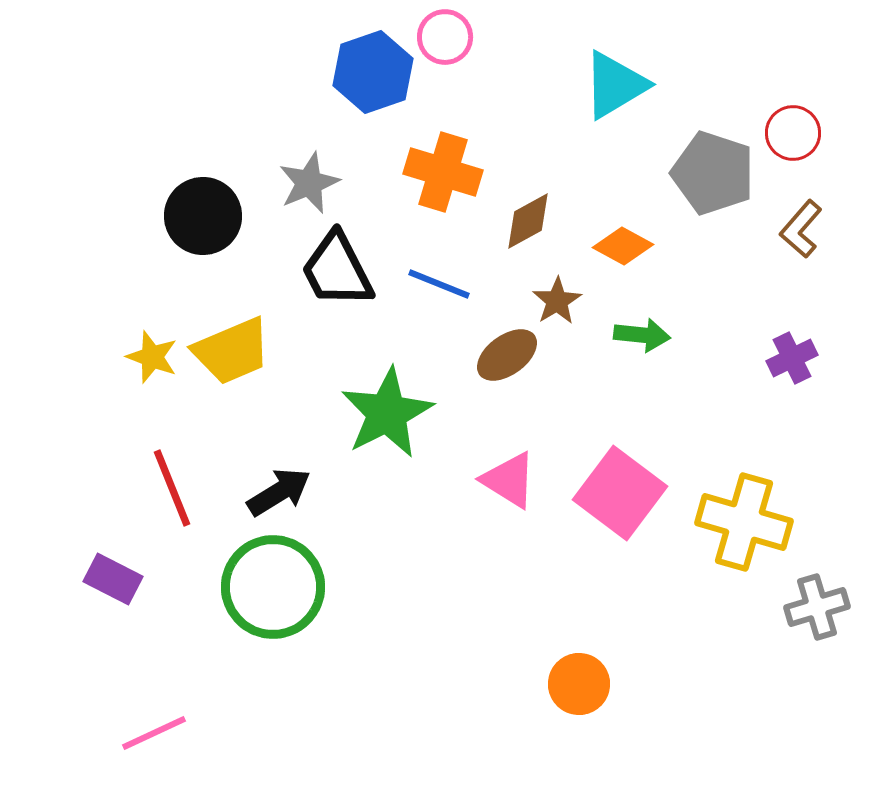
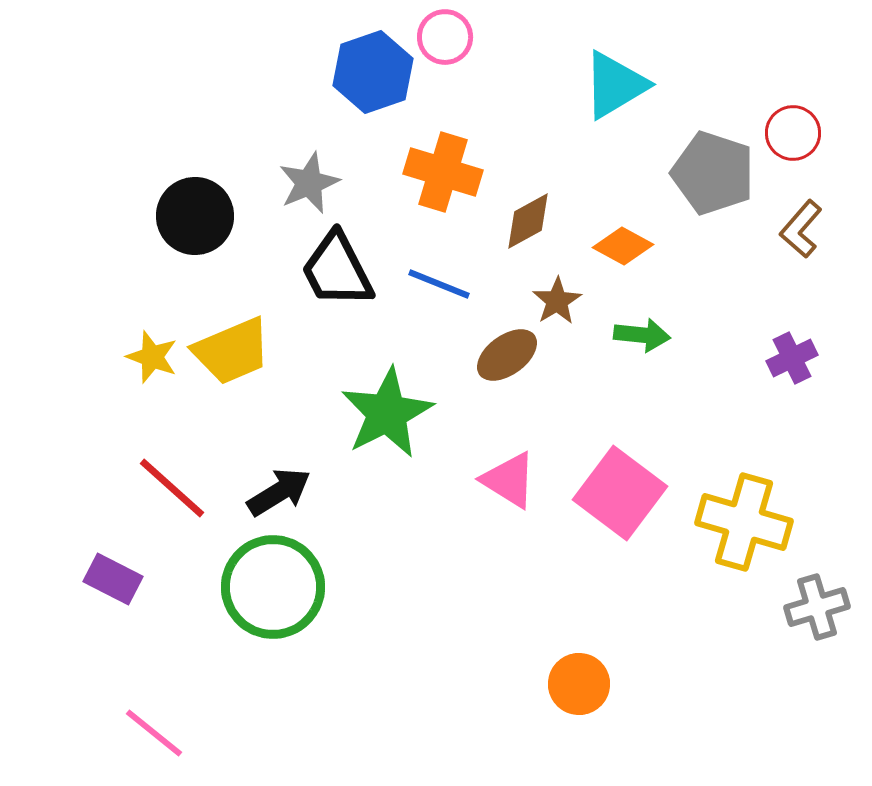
black circle: moved 8 px left
red line: rotated 26 degrees counterclockwise
pink line: rotated 64 degrees clockwise
